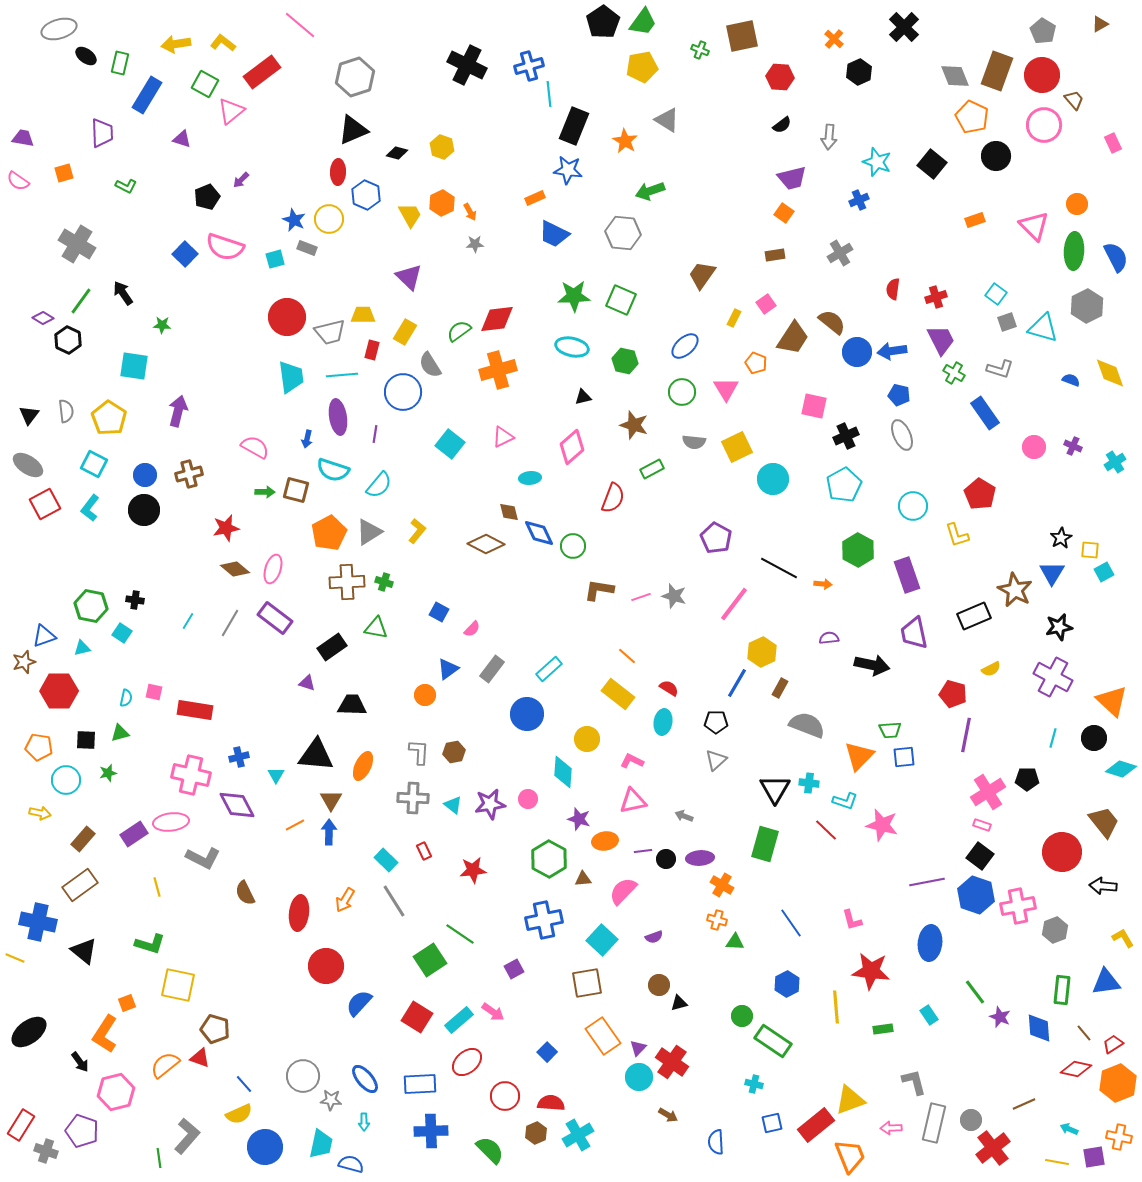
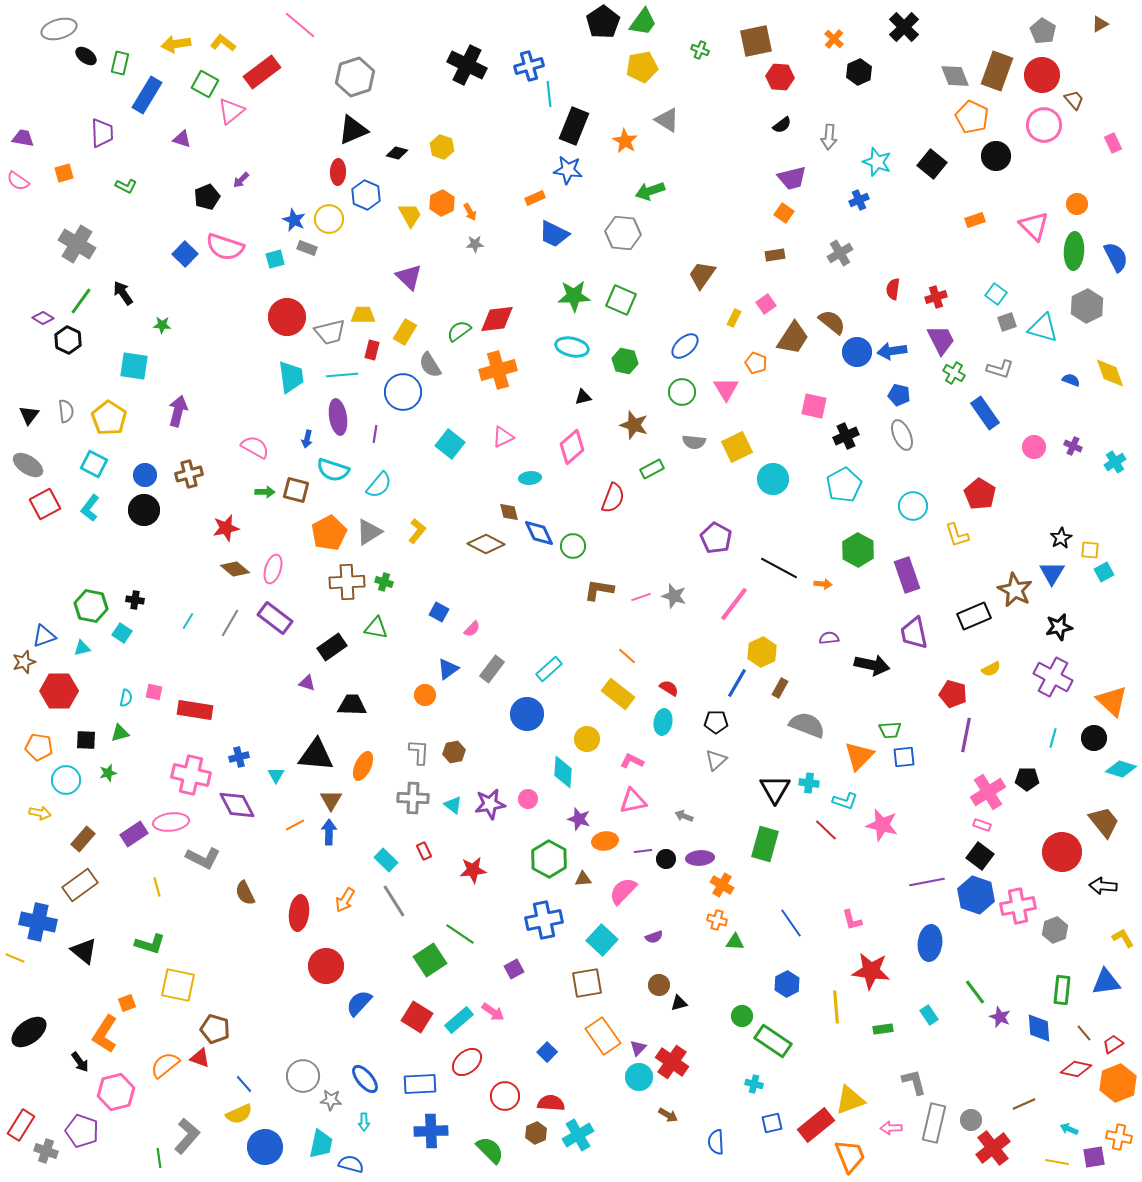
brown square at (742, 36): moved 14 px right, 5 px down
